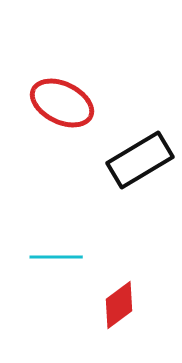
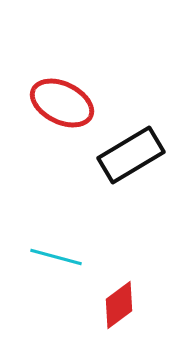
black rectangle: moved 9 px left, 5 px up
cyan line: rotated 15 degrees clockwise
